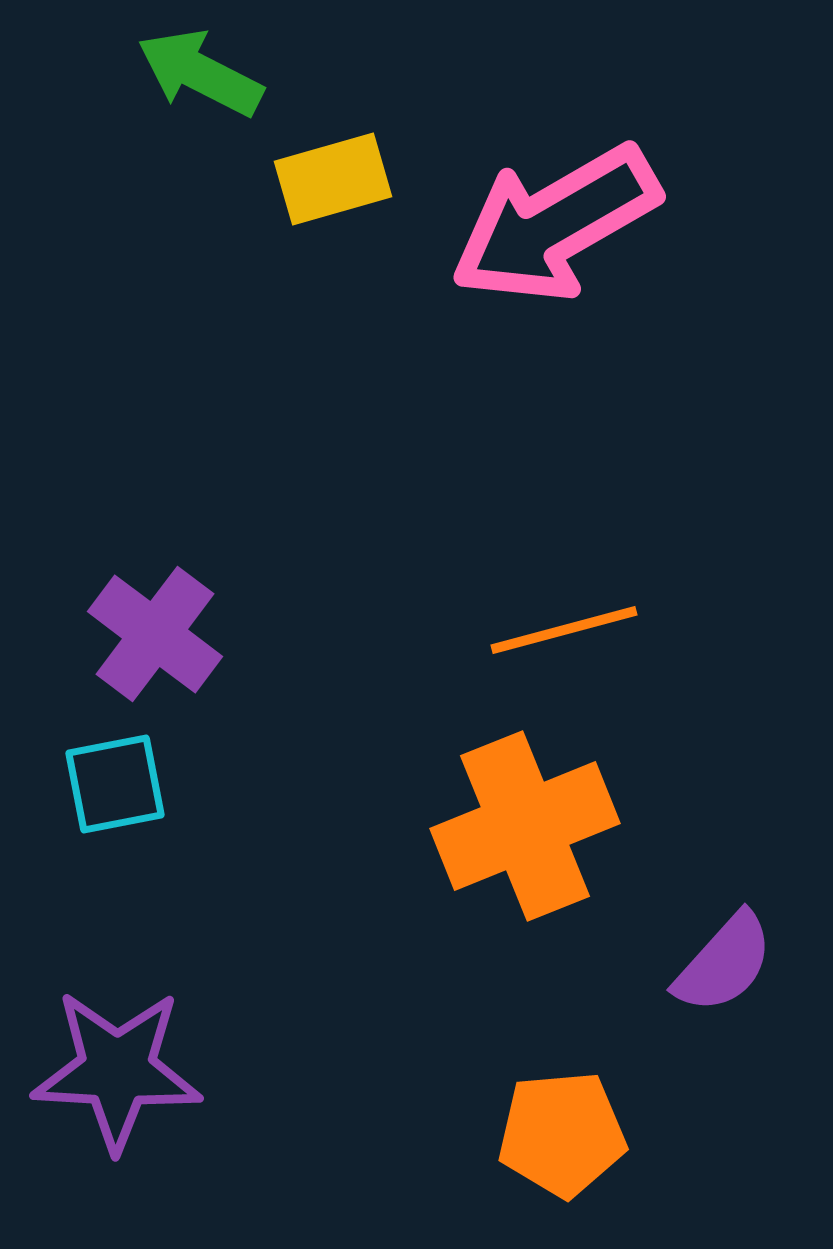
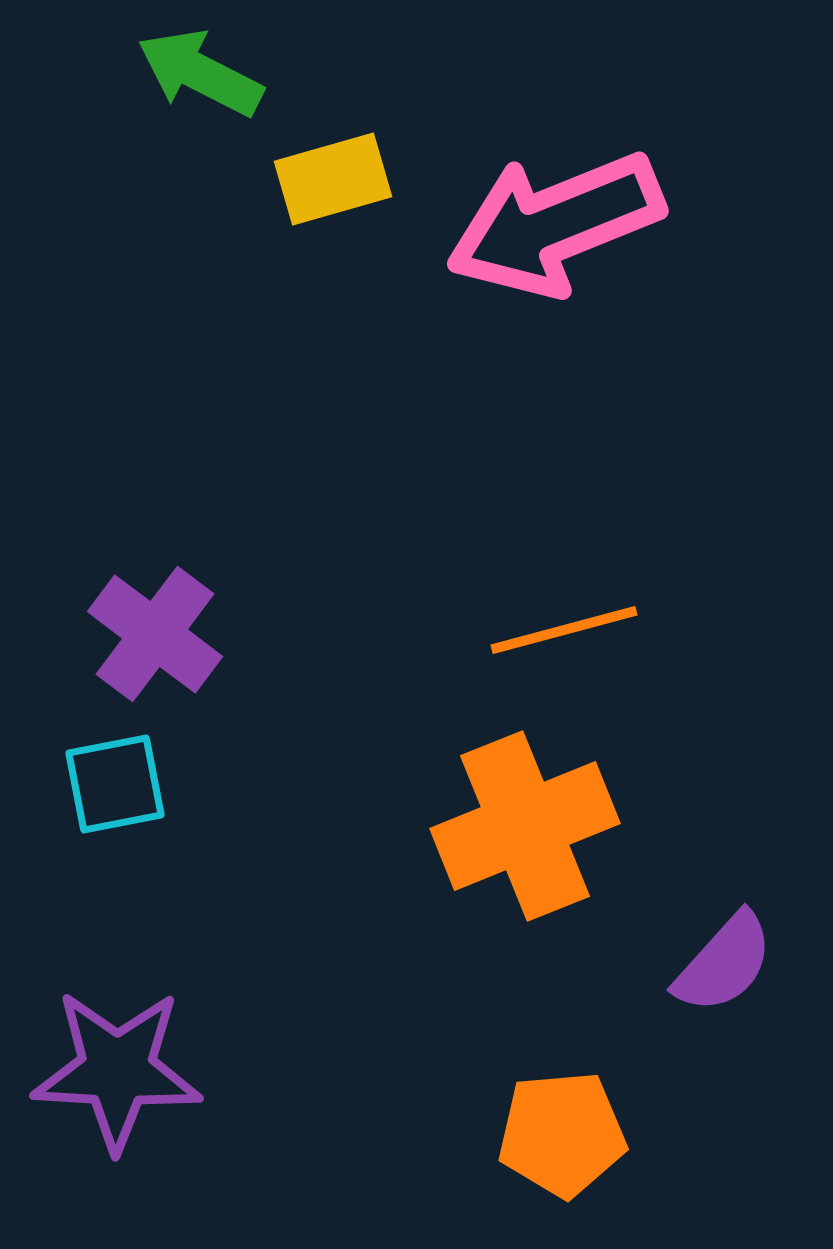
pink arrow: rotated 8 degrees clockwise
